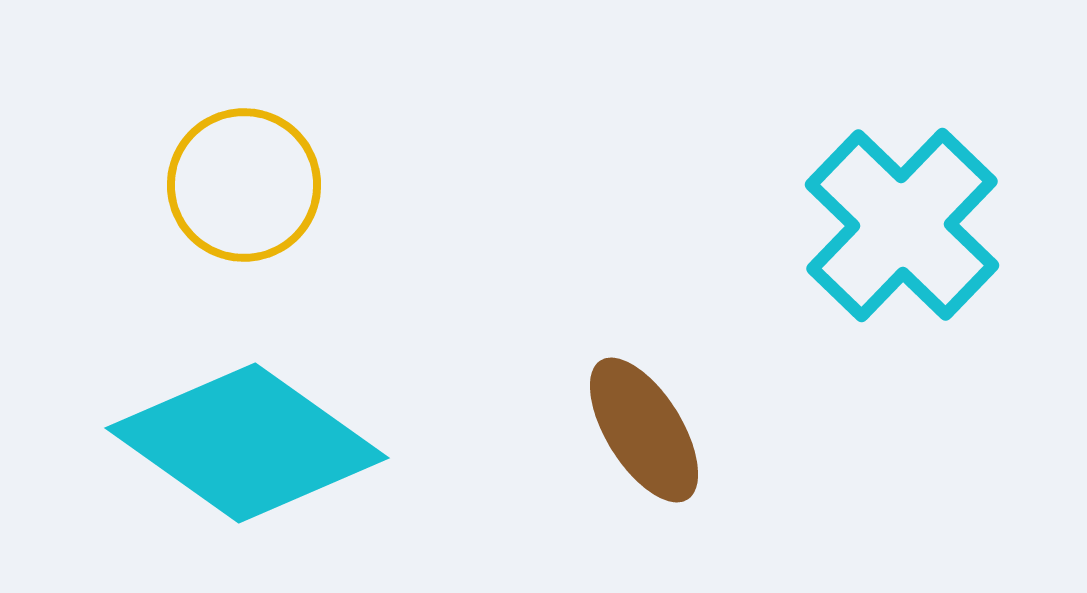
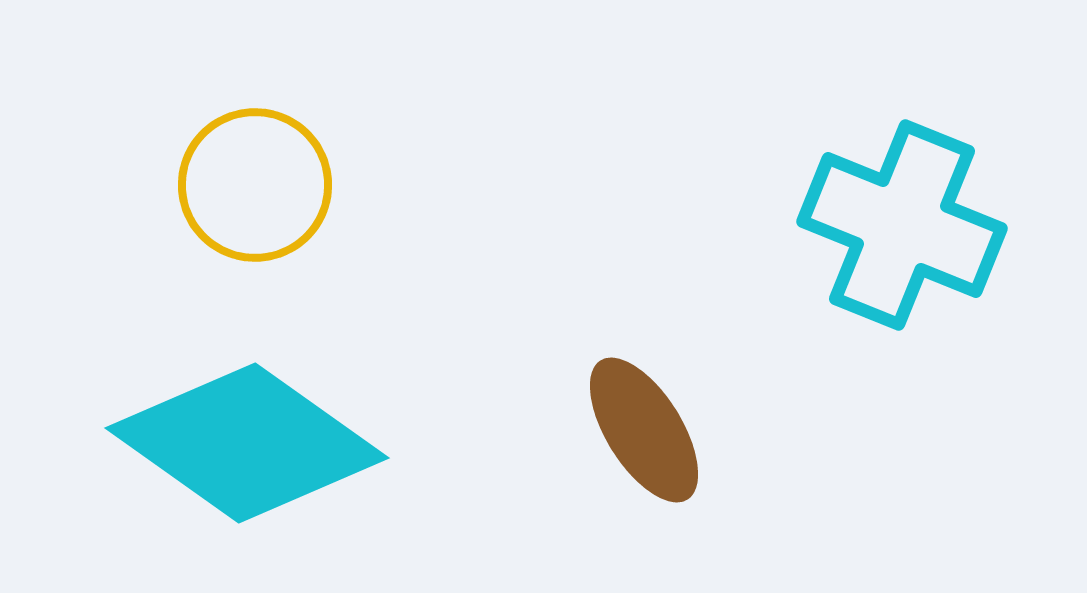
yellow circle: moved 11 px right
cyan cross: rotated 22 degrees counterclockwise
